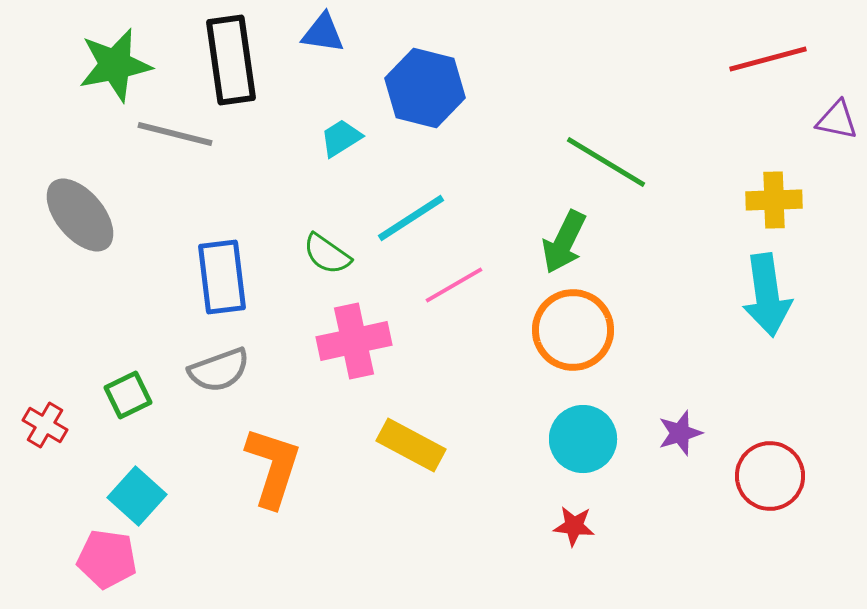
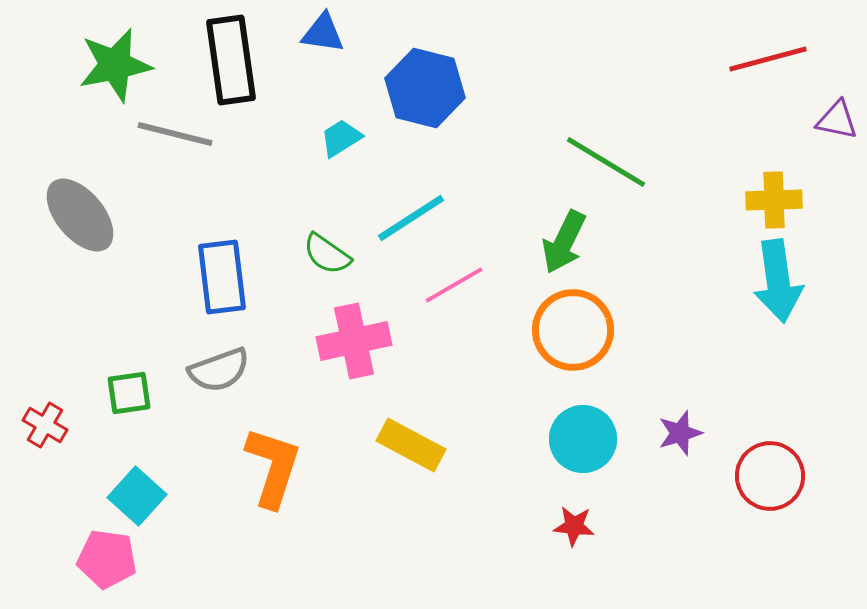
cyan arrow: moved 11 px right, 14 px up
green square: moved 1 px right, 2 px up; rotated 18 degrees clockwise
